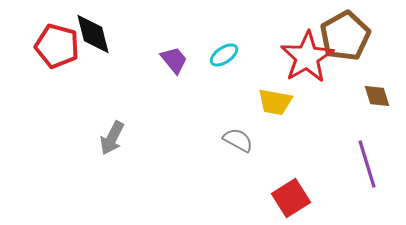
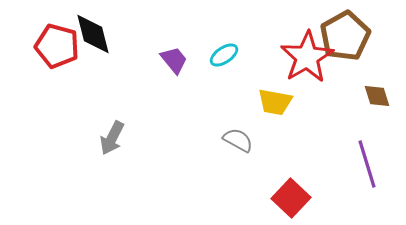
red square: rotated 15 degrees counterclockwise
